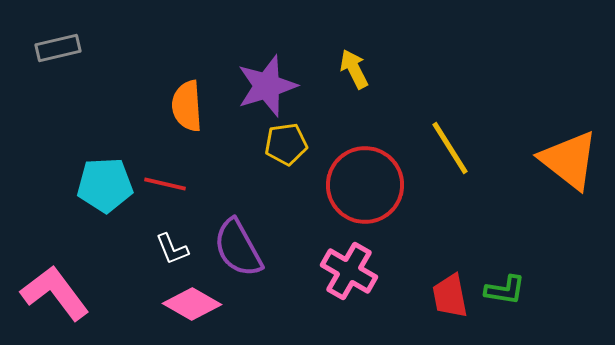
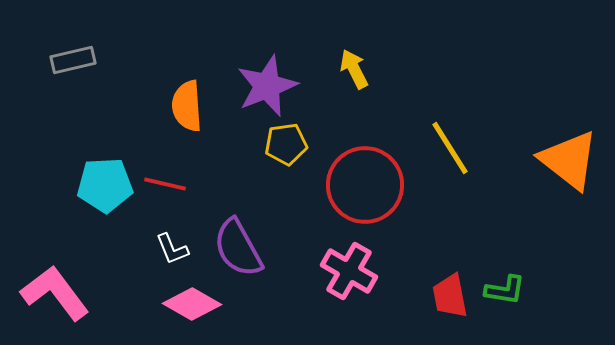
gray rectangle: moved 15 px right, 12 px down
purple star: rotated 4 degrees counterclockwise
